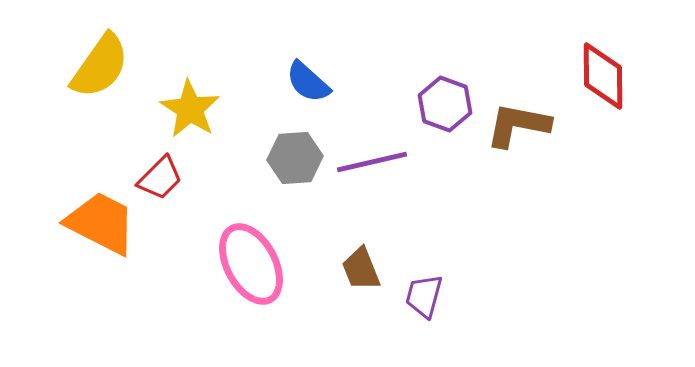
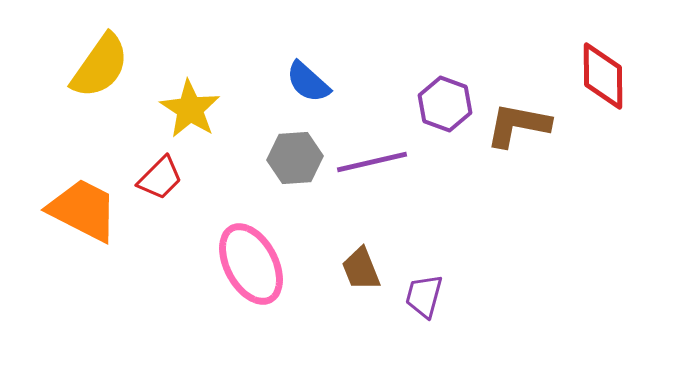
orange trapezoid: moved 18 px left, 13 px up
